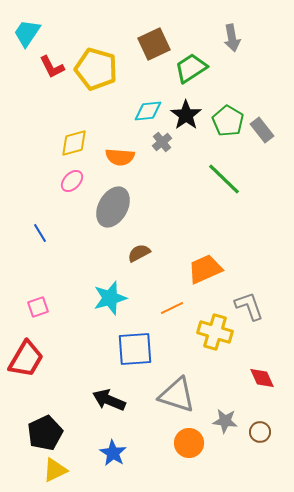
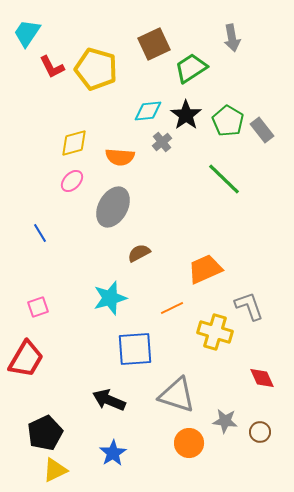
blue star: rotated 8 degrees clockwise
